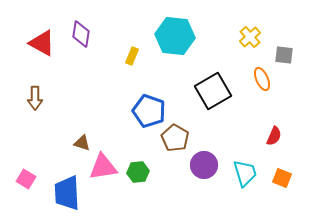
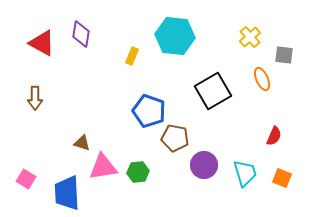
brown pentagon: rotated 20 degrees counterclockwise
